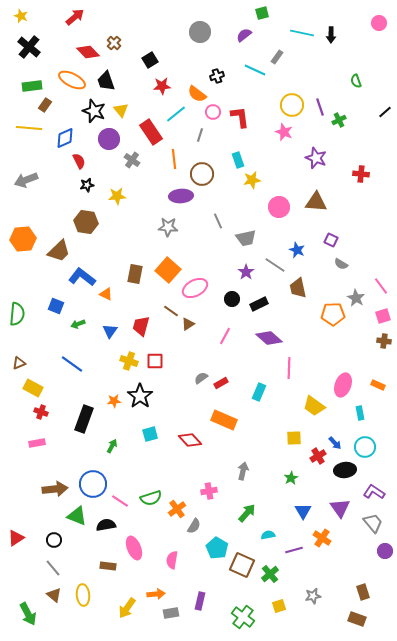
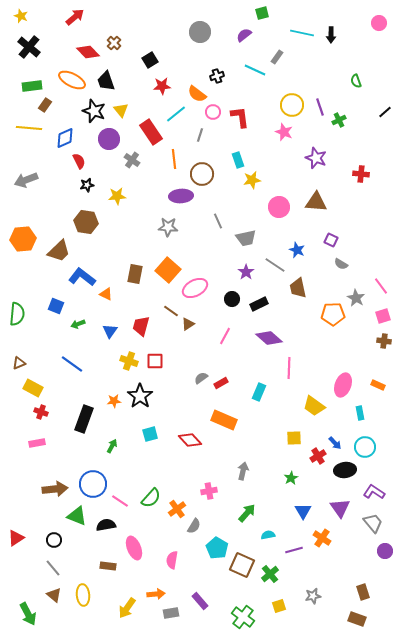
green semicircle at (151, 498): rotated 30 degrees counterclockwise
purple rectangle at (200, 601): rotated 54 degrees counterclockwise
